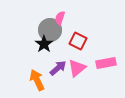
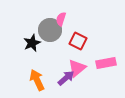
pink semicircle: moved 1 px right, 1 px down
black star: moved 12 px left, 1 px up; rotated 12 degrees clockwise
purple arrow: moved 8 px right, 10 px down
